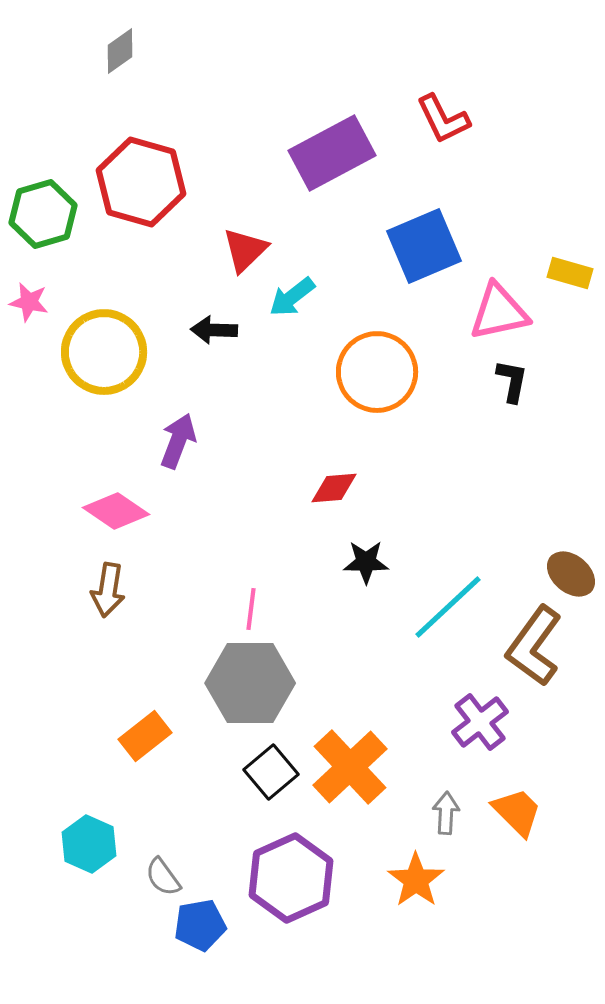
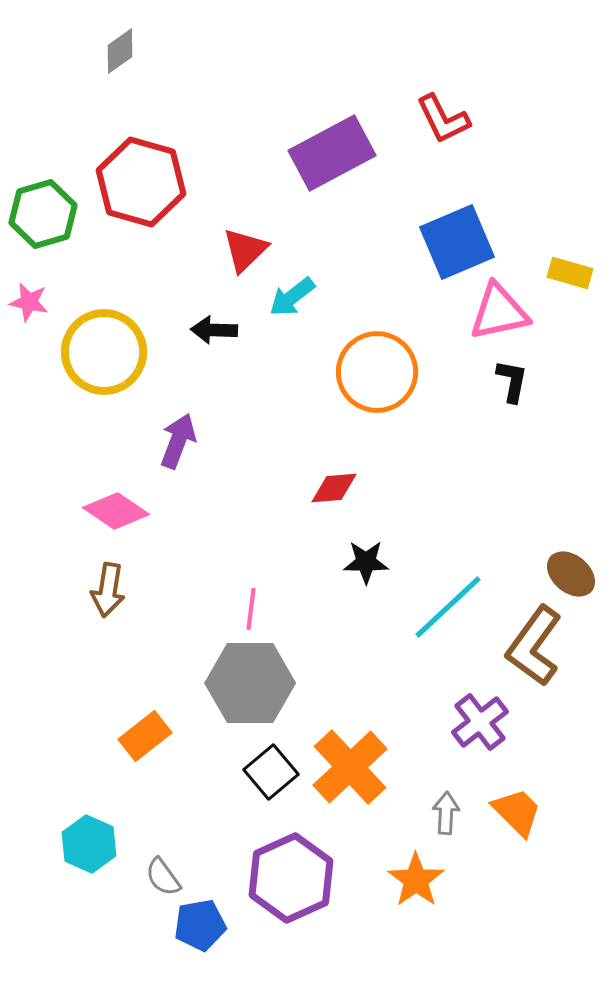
blue square: moved 33 px right, 4 px up
